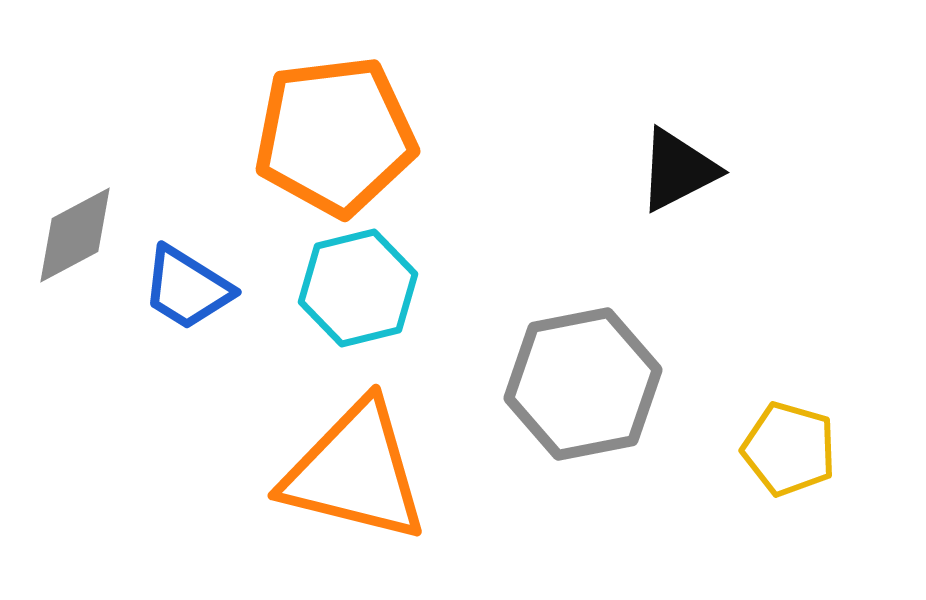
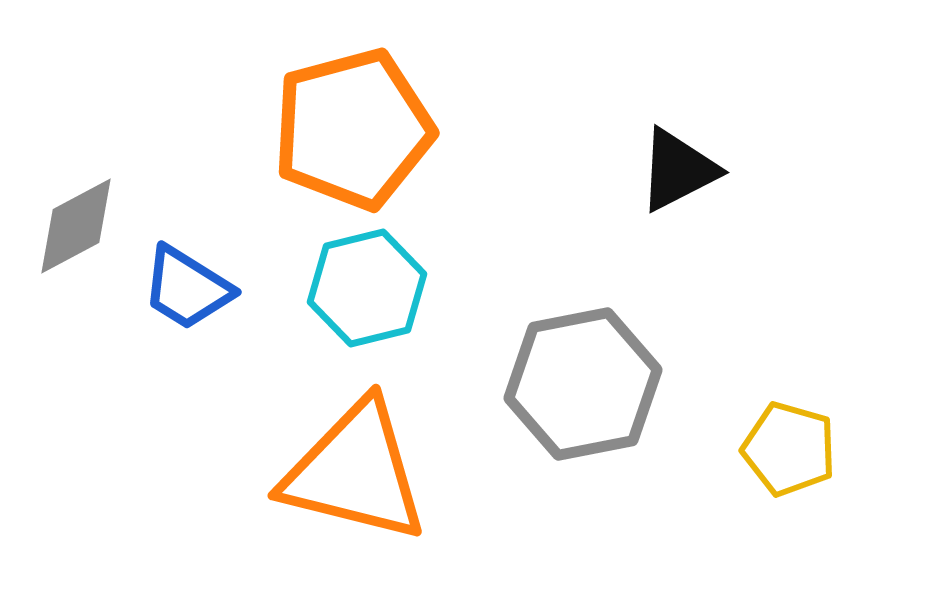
orange pentagon: moved 18 px right, 7 px up; rotated 8 degrees counterclockwise
gray diamond: moved 1 px right, 9 px up
cyan hexagon: moved 9 px right
